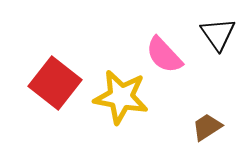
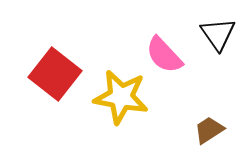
red square: moved 9 px up
brown trapezoid: moved 2 px right, 3 px down
